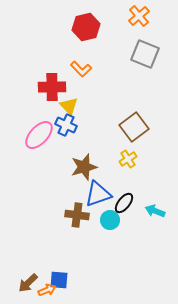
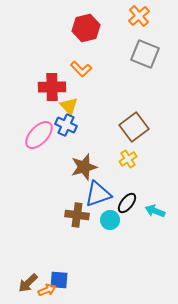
red hexagon: moved 1 px down
black ellipse: moved 3 px right
